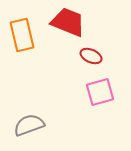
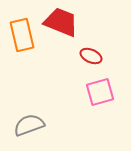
red trapezoid: moved 7 px left
